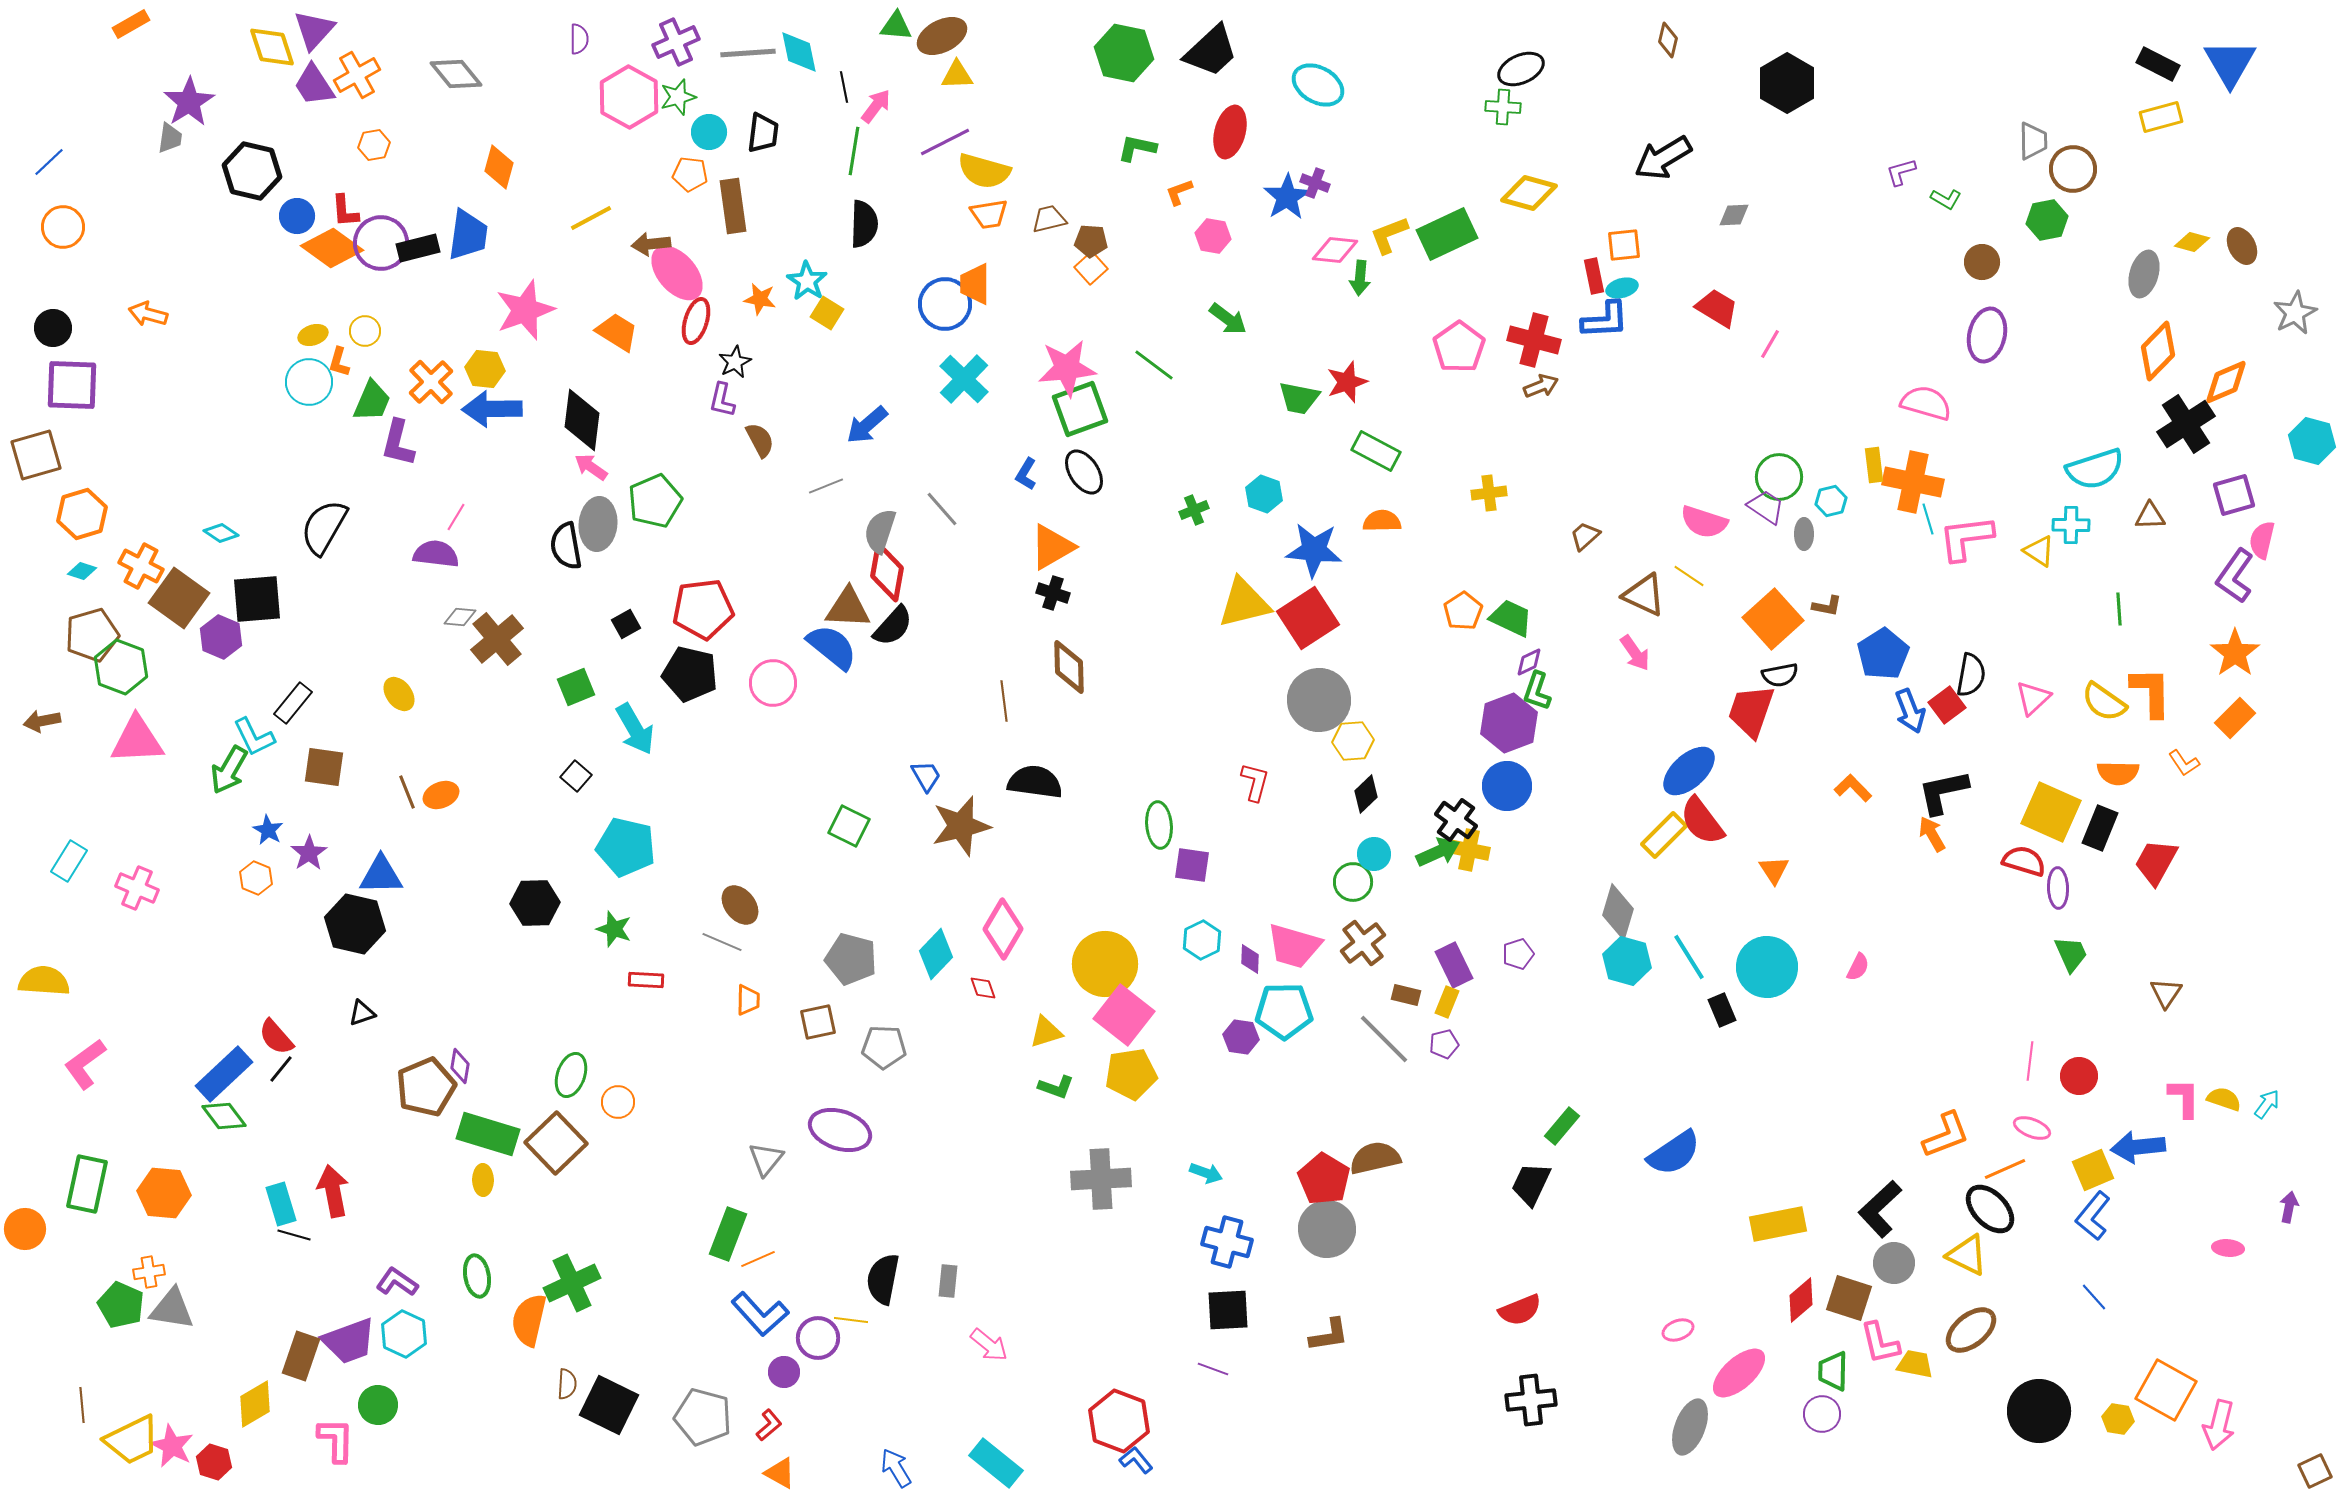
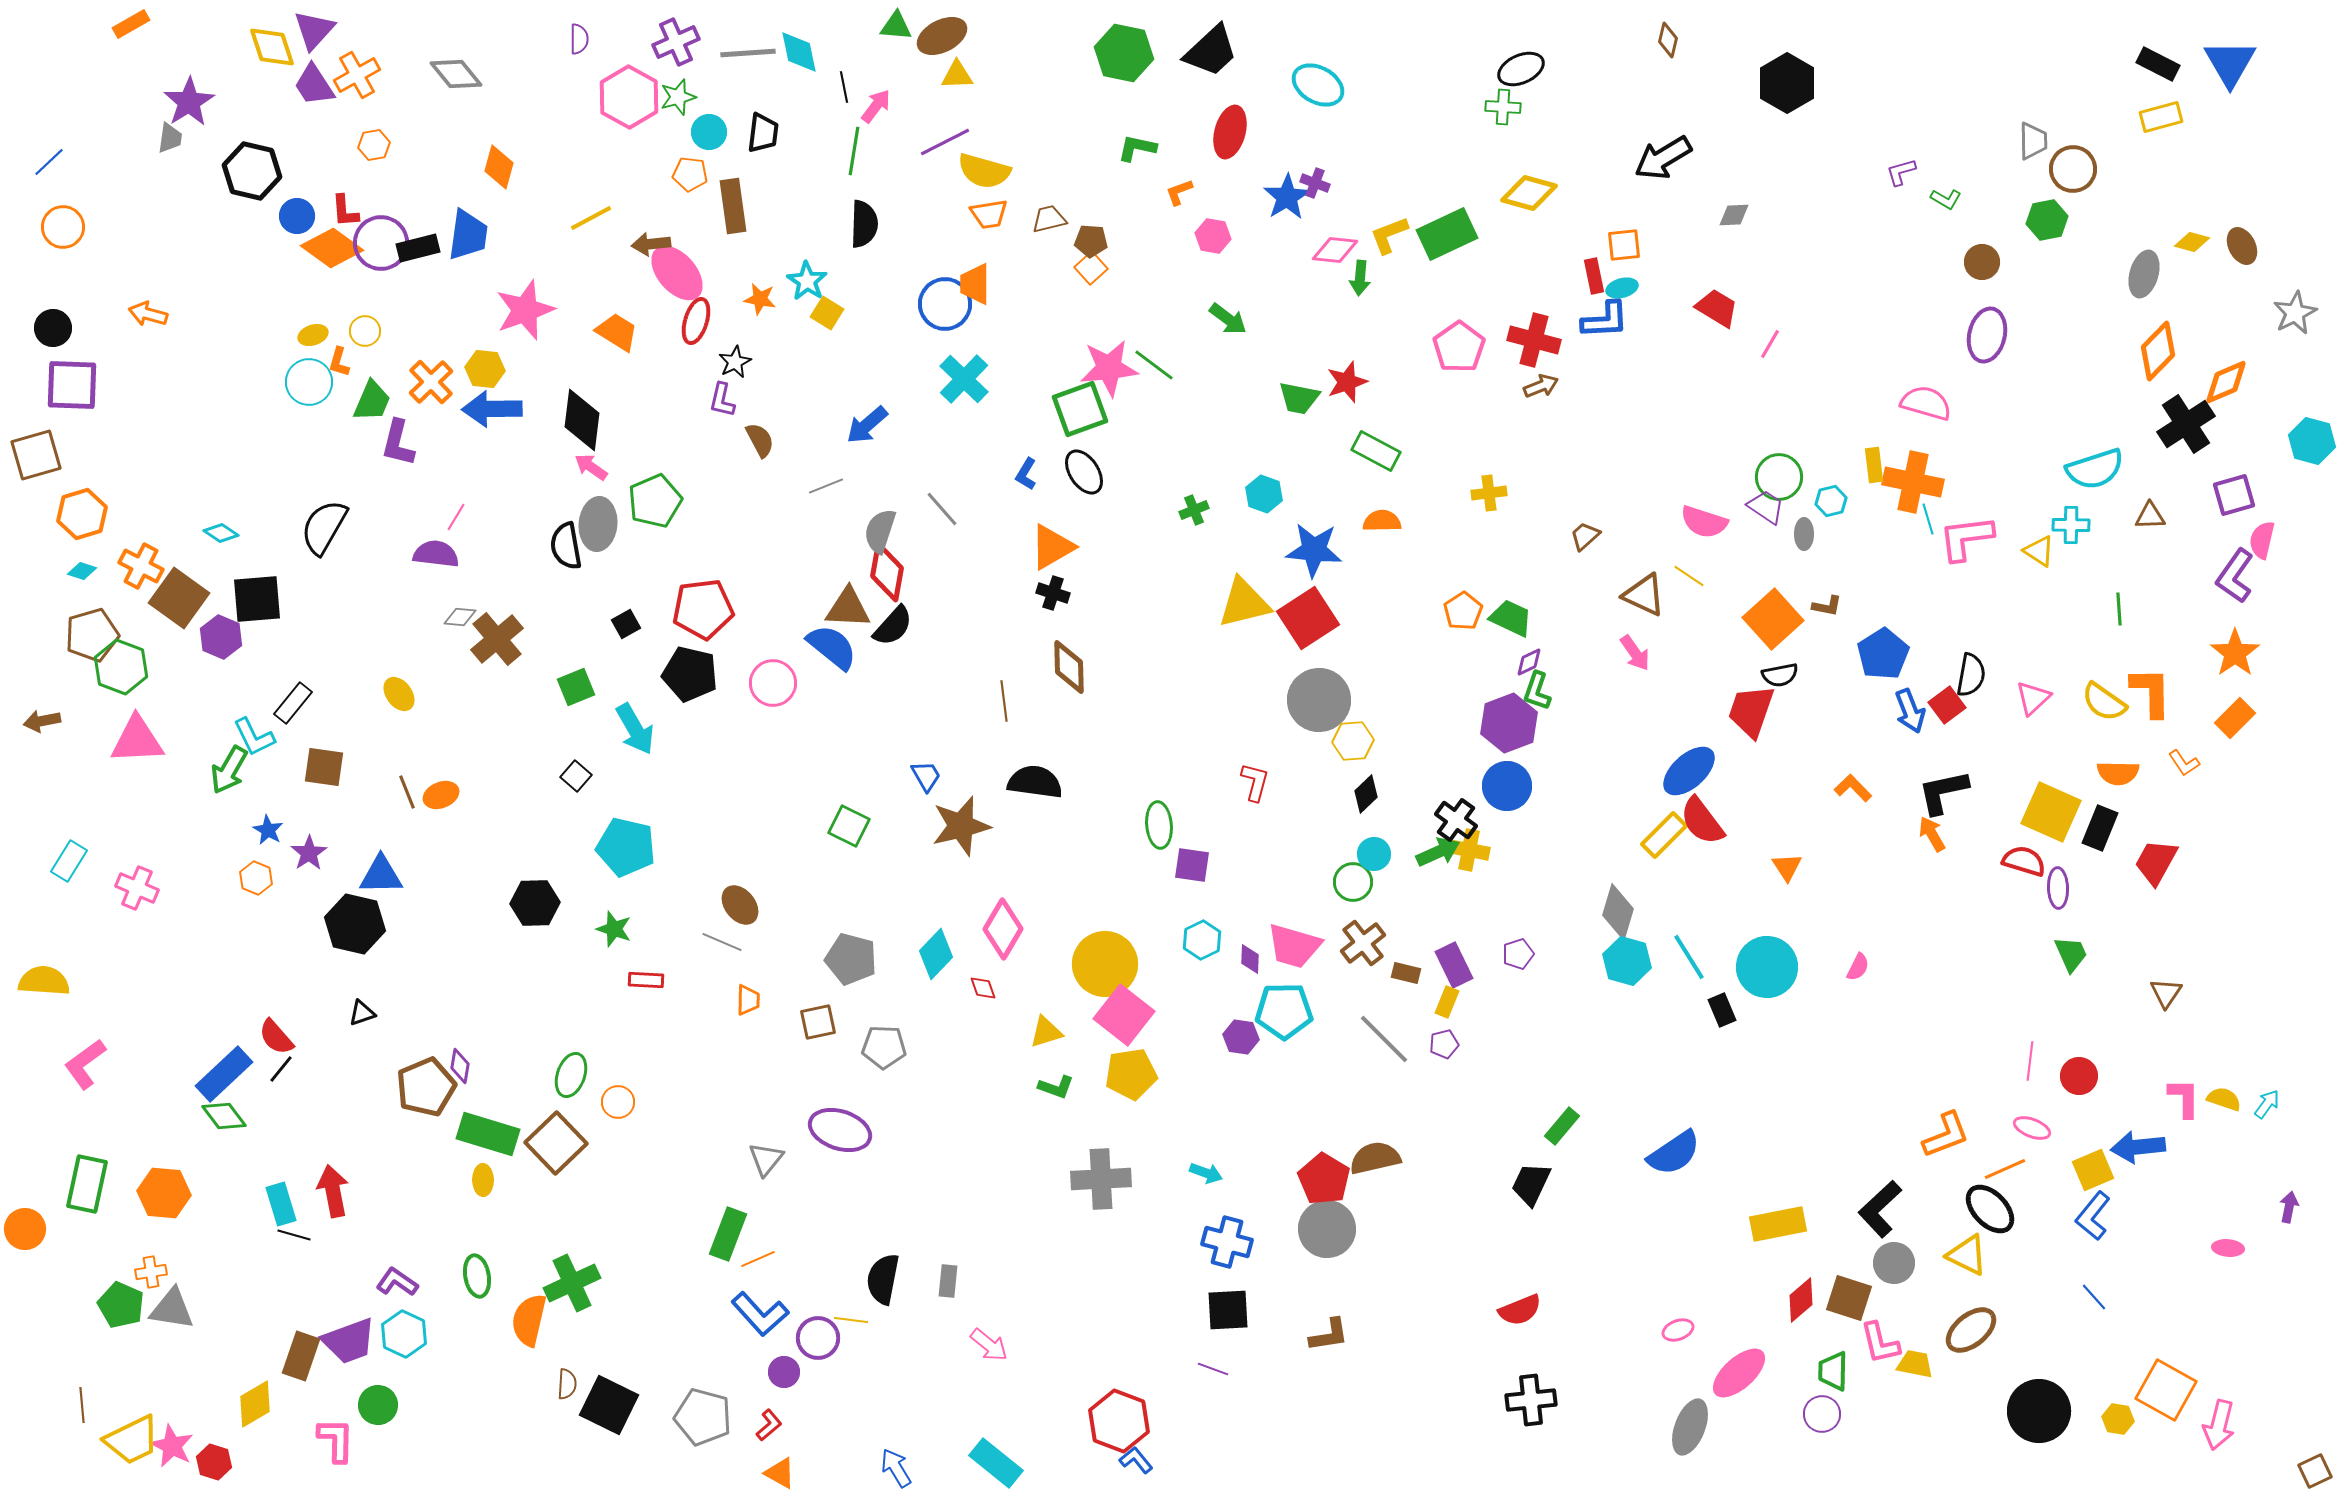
pink star at (1067, 368): moved 42 px right
orange triangle at (1774, 870): moved 13 px right, 3 px up
brown rectangle at (1406, 995): moved 22 px up
orange cross at (149, 1272): moved 2 px right
